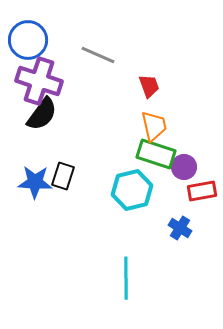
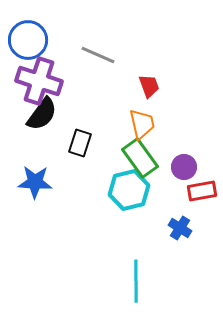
orange trapezoid: moved 12 px left, 2 px up
green rectangle: moved 16 px left, 4 px down; rotated 36 degrees clockwise
black rectangle: moved 17 px right, 33 px up
cyan hexagon: moved 3 px left
cyan line: moved 10 px right, 3 px down
